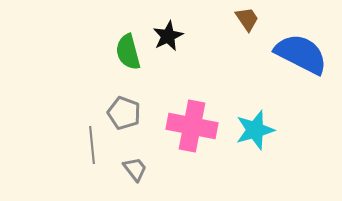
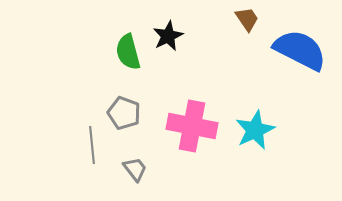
blue semicircle: moved 1 px left, 4 px up
cyan star: rotated 9 degrees counterclockwise
